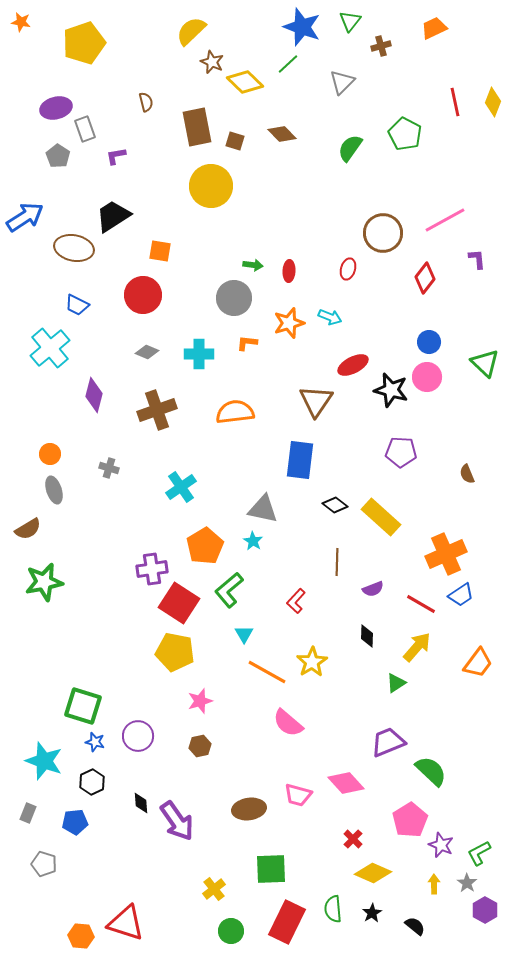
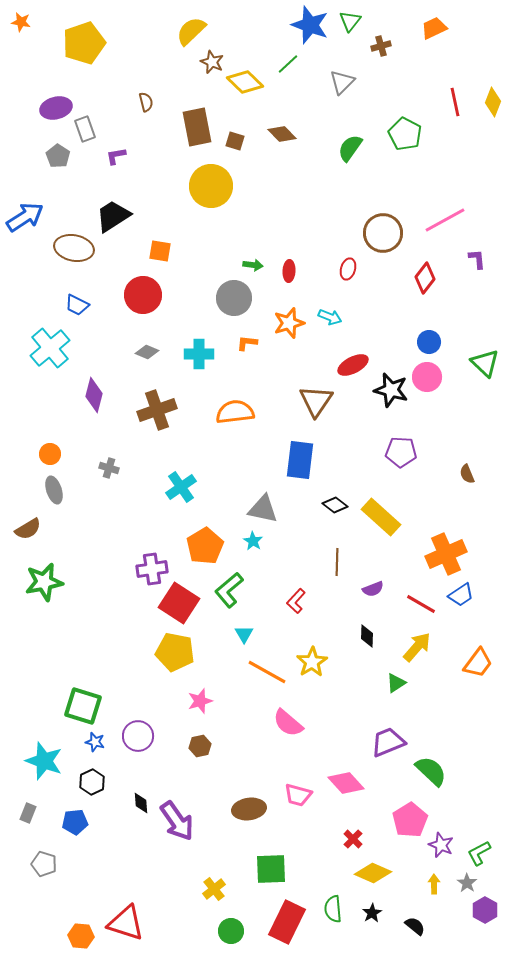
blue star at (302, 27): moved 8 px right, 2 px up
